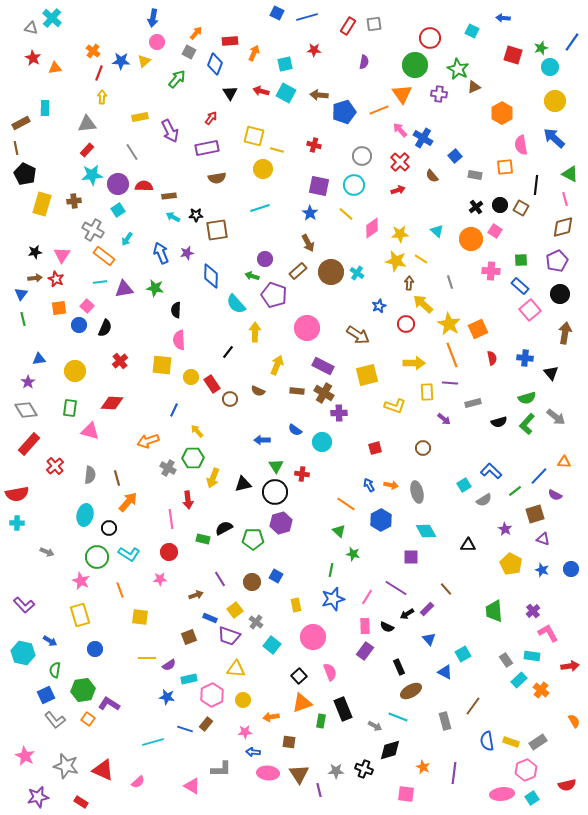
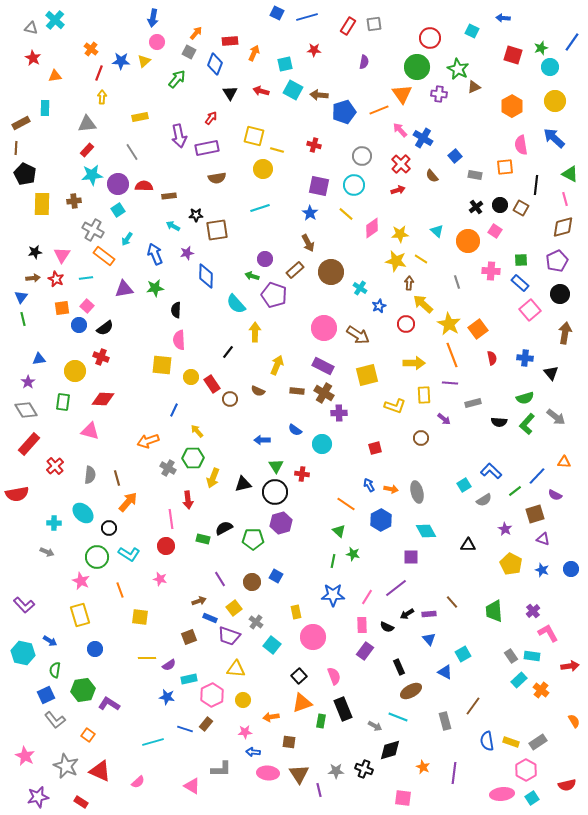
cyan cross at (52, 18): moved 3 px right, 2 px down
orange cross at (93, 51): moved 2 px left, 2 px up
green circle at (415, 65): moved 2 px right, 2 px down
orange triangle at (55, 68): moved 8 px down
cyan square at (286, 93): moved 7 px right, 3 px up
orange hexagon at (502, 113): moved 10 px right, 7 px up
purple arrow at (170, 131): moved 9 px right, 5 px down; rotated 15 degrees clockwise
brown line at (16, 148): rotated 16 degrees clockwise
red cross at (400, 162): moved 1 px right, 2 px down
yellow rectangle at (42, 204): rotated 15 degrees counterclockwise
cyan arrow at (173, 217): moved 9 px down
orange circle at (471, 239): moved 3 px left, 2 px down
blue arrow at (161, 253): moved 6 px left, 1 px down
brown rectangle at (298, 271): moved 3 px left, 1 px up
cyan cross at (357, 273): moved 3 px right, 15 px down
blue diamond at (211, 276): moved 5 px left
brown arrow at (35, 278): moved 2 px left
cyan line at (100, 282): moved 14 px left, 4 px up
gray line at (450, 282): moved 7 px right
blue rectangle at (520, 286): moved 3 px up
green star at (155, 288): rotated 18 degrees counterclockwise
blue triangle at (21, 294): moved 3 px down
orange square at (59, 308): moved 3 px right
black semicircle at (105, 328): rotated 30 degrees clockwise
pink circle at (307, 328): moved 17 px right
orange square at (478, 329): rotated 12 degrees counterclockwise
red cross at (120, 361): moved 19 px left, 4 px up; rotated 28 degrees counterclockwise
yellow rectangle at (427, 392): moved 3 px left, 3 px down
green semicircle at (527, 398): moved 2 px left
red diamond at (112, 403): moved 9 px left, 4 px up
green rectangle at (70, 408): moved 7 px left, 6 px up
black semicircle at (499, 422): rotated 21 degrees clockwise
cyan circle at (322, 442): moved 2 px down
brown circle at (423, 448): moved 2 px left, 10 px up
blue line at (539, 476): moved 2 px left
orange arrow at (391, 485): moved 4 px down
cyan ellipse at (85, 515): moved 2 px left, 2 px up; rotated 60 degrees counterclockwise
cyan cross at (17, 523): moved 37 px right
red circle at (169, 552): moved 3 px left, 6 px up
green line at (331, 570): moved 2 px right, 9 px up
pink star at (160, 579): rotated 16 degrees clockwise
purple line at (396, 588): rotated 70 degrees counterclockwise
brown line at (446, 589): moved 6 px right, 13 px down
brown arrow at (196, 595): moved 3 px right, 6 px down
blue star at (333, 599): moved 4 px up; rotated 15 degrees clockwise
yellow rectangle at (296, 605): moved 7 px down
purple rectangle at (427, 609): moved 2 px right, 5 px down; rotated 40 degrees clockwise
yellow square at (235, 610): moved 1 px left, 2 px up
pink rectangle at (365, 626): moved 3 px left, 1 px up
gray rectangle at (506, 660): moved 5 px right, 4 px up
pink semicircle at (330, 672): moved 4 px right, 4 px down
orange square at (88, 719): moved 16 px down
gray star at (66, 766): rotated 10 degrees clockwise
red triangle at (103, 770): moved 3 px left, 1 px down
pink hexagon at (526, 770): rotated 10 degrees counterclockwise
pink square at (406, 794): moved 3 px left, 4 px down
